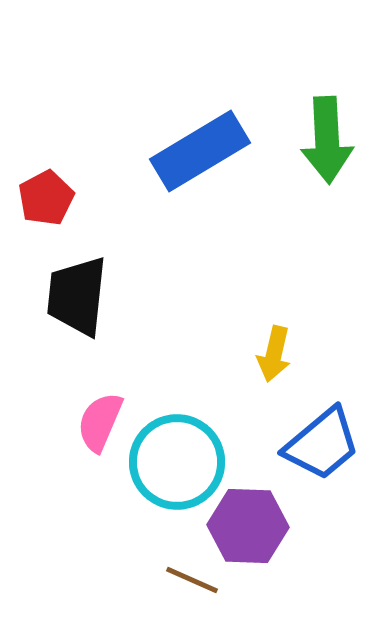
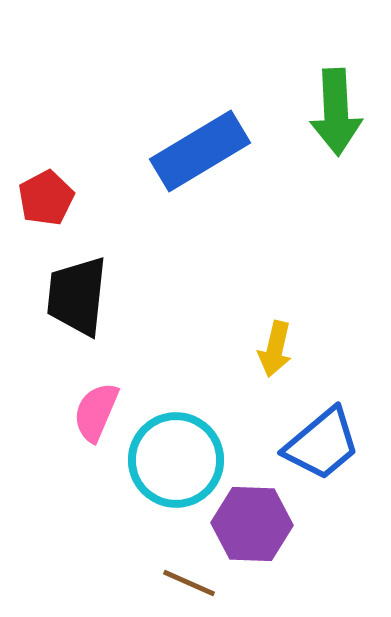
green arrow: moved 9 px right, 28 px up
yellow arrow: moved 1 px right, 5 px up
pink semicircle: moved 4 px left, 10 px up
cyan circle: moved 1 px left, 2 px up
purple hexagon: moved 4 px right, 2 px up
brown line: moved 3 px left, 3 px down
